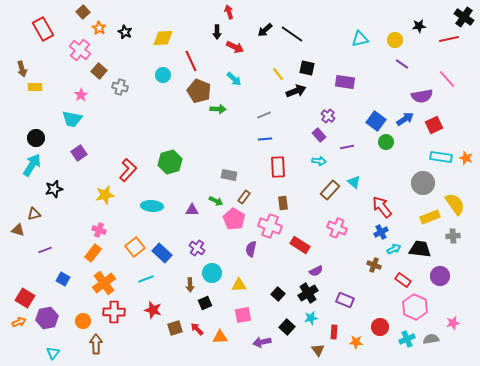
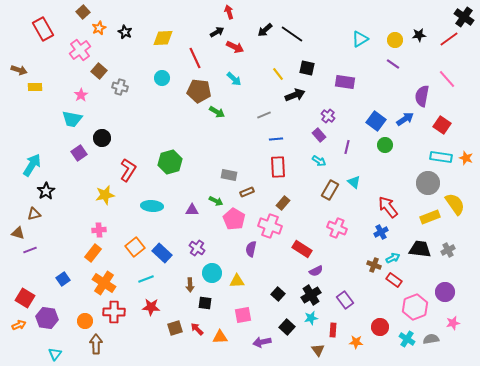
black star at (419, 26): moved 9 px down
orange star at (99, 28): rotated 16 degrees clockwise
black arrow at (217, 32): rotated 120 degrees counterclockwise
cyan triangle at (360, 39): rotated 18 degrees counterclockwise
red line at (449, 39): rotated 24 degrees counterclockwise
pink cross at (80, 50): rotated 15 degrees clockwise
red line at (191, 61): moved 4 px right, 3 px up
purple line at (402, 64): moved 9 px left
brown arrow at (22, 69): moved 3 px left, 1 px down; rotated 56 degrees counterclockwise
cyan circle at (163, 75): moved 1 px left, 3 px down
brown pentagon at (199, 91): rotated 15 degrees counterclockwise
black arrow at (296, 91): moved 1 px left, 4 px down
purple semicircle at (422, 96): rotated 110 degrees clockwise
green arrow at (218, 109): moved 1 px left, 3 px down; rotated 28 degrees clockwise
red square at (434, 125): moved 8 px right; rotated 30 degrees counterclockwise
black circle at (36, 138): moved 66 px right
blue line at (265, 139): moved 11 px right
green circle at (386, 142): moved 1 px left, 3 px down
purple line at (347, 147): rotated 64 degrees counterclockwise
cyan arrow at (319, 161): rotated 24 degrees clockwise
red L-shape at (128, 170): rotated 10 degrees counterclockwise
gray circle at (423, 183): moved 5 px right
black star at (54, 189): moved 8 px left, 2 px down; rotated 18 degrees counterclockwise
brown rectangle at (330, 190): rotated 12 degrees counterclockwise
brown rectangle at (244, 197): moved 3 px right, 5 px up; rotated 32 degrees clockwise
brown rectangle at (283, 203): rotated 48 degrees clockwise
red arrow at (382, 207): moved 6 px right
brown triangle at (18, 230): moved 3 px down
pink cross at (99, 230): rotated 24 degrees counterclockwise
gray cross at (453, 236): moved 5 px left, 14 px down; rotated 24 degrees counterclockwise
red rectangle at (300, 245): moved 2 px right, 4 px down
cyan arrow at (394, 249): moved 1 px left, 9 px down
purple line at (45, 250): moved 15 px left
purple circle at (440, 276): moved 5 px right, 16 px down
blue square at (63, 279): rotated 24 degrees clockwise
red rectangle at (403, 280): moved 9 px left
orange cross at (104, 283): rotated 20 degrees counterclockwise
yellow triangle at (239, 285): moved 2 px left, 4 px up
black cross at (308, 293): moved 3 px right, 2 px down
purple rectangle at (345, 300): rotated 30 degrees clockwise
black square at (205, 303): rotated 32 degrees clockwise
pink hexagon at (415, 307): rotated 15 degrees clockwise
red star at (153, 310): moved 2 px left, 3 px up; rotated 12 degrees counterclockwise
purple hexagon at (47, 318): rotated 20 degrees clockwise
orange circle at (83, 321): moved 2 px right
orange arrow at (19, 322): moved 3 px down
red rectangle at (334, 332): moved 1 px left, 2 px up
cyan cross at (407, 339): rotated 35 degrees counterclockwise
cyan triangle at (53, 353): moved 2 px right, 1 px down
